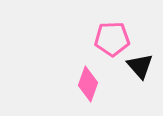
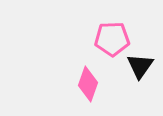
black triangle: rotated 16 degrees clockwise
